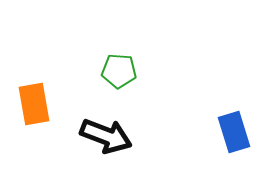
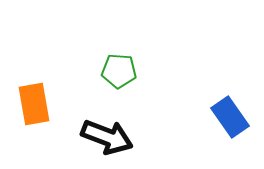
blue rectangle: moved 4 px left, 15 px up; rotated 18 degrees counterclockwise
black arrow: moved 1 px right, 1 px down
